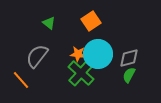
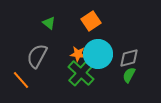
gray semicircle: rotated 10 degrees counterclockwise
